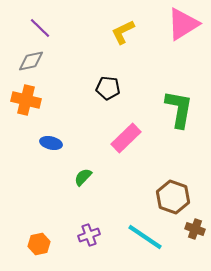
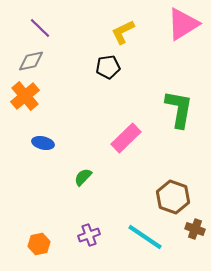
black pentagon: moved 21 px up; rotated 15 degrees counterclockwise
orange cross: moved 1 px left, 4 px up; rotated 36 degrees clockwise
blue ellipse: moved 8 px left
